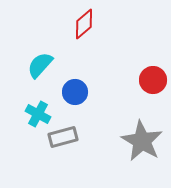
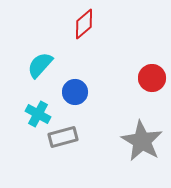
red circle: moved 1 px left, 2 px up
